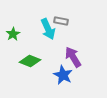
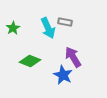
gray rectangle: moved 4 px right, 1 px down
cyan arrow: moved 1 px up
green star: moved 6 px up
